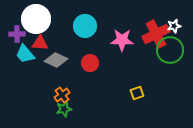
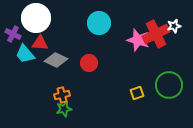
white circle: moved 1 px up
cyan circle: moved 14 px right, 3 px up
purple cross: moved 4 px left; rotated 28 degrees clockwise
pink star: moved 16 px right; rotated 15 degrees clockwise
green circle: moved 1 px left, 35 px down
red circle: moved 1 px left
orange cross: rotated 21 degrees clockwise
